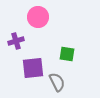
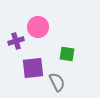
pink circle: moved 10 px down
